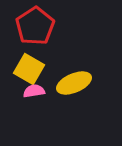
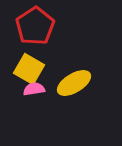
yellow ellipse: rotated 8 degrees counterclockwise
pink semicircle: moved 2 px up
